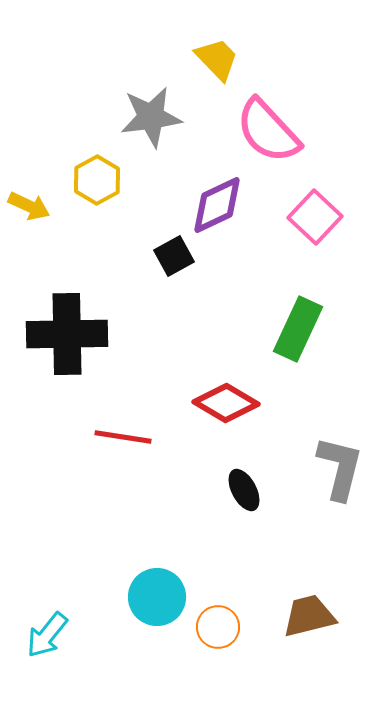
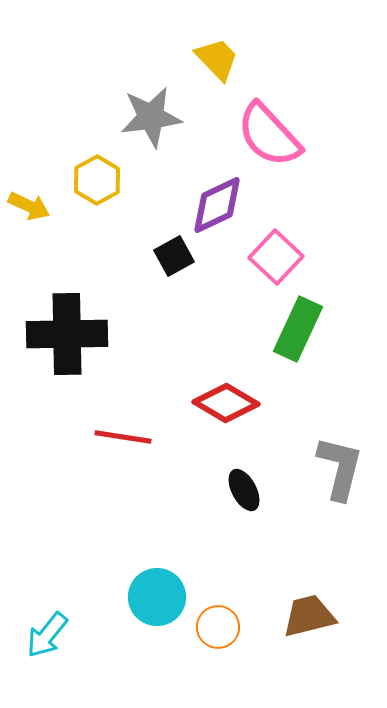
pink semicircle: moved 1 px right, 4 px down
pink square: moved 39 px left, 40 px down
